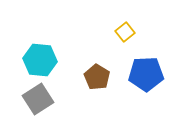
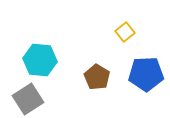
gray square: moved 10 px left
